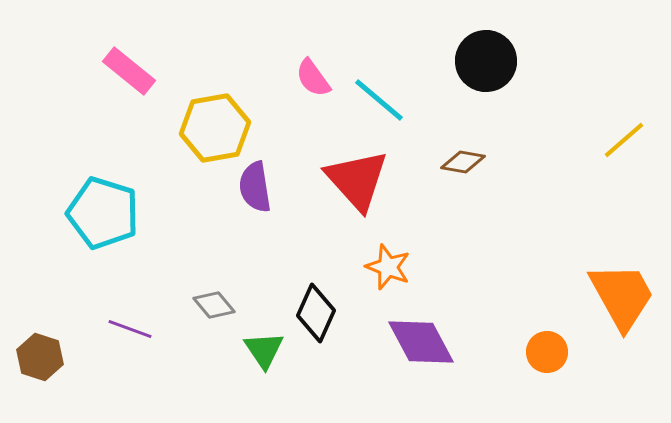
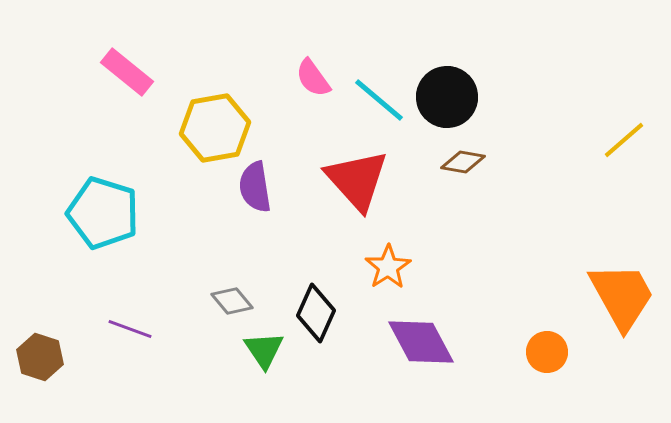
black circle: moved 39 px left, 36 px down
pink rectangle: moved 2 px left, 1 px down
orange star: rotated 18 degrees clockwise
gray diamond: moved 18 px right, 4 px up
